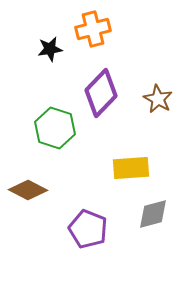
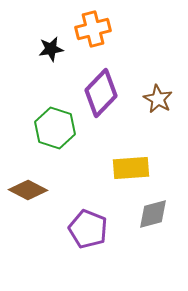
black star: moved 1 px right
